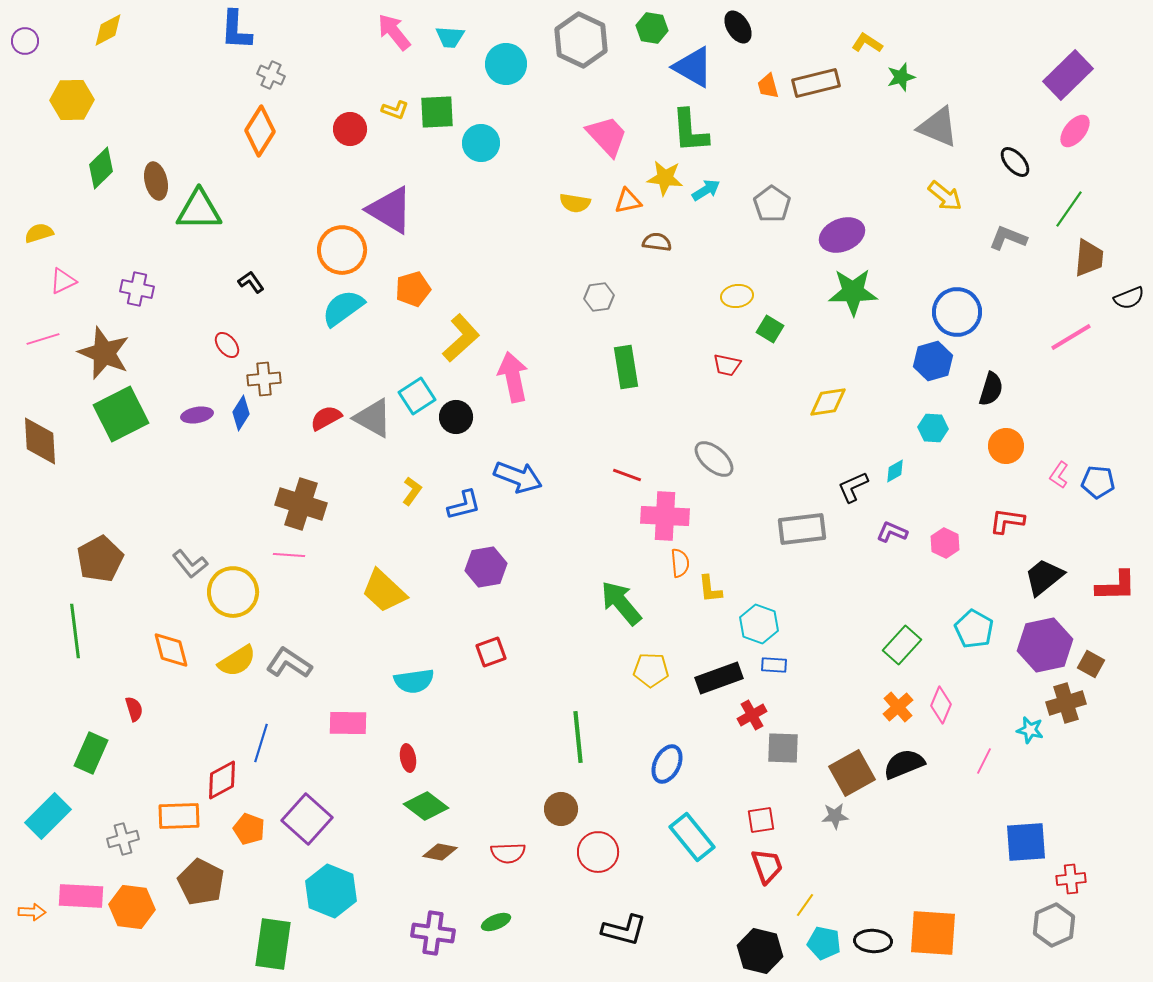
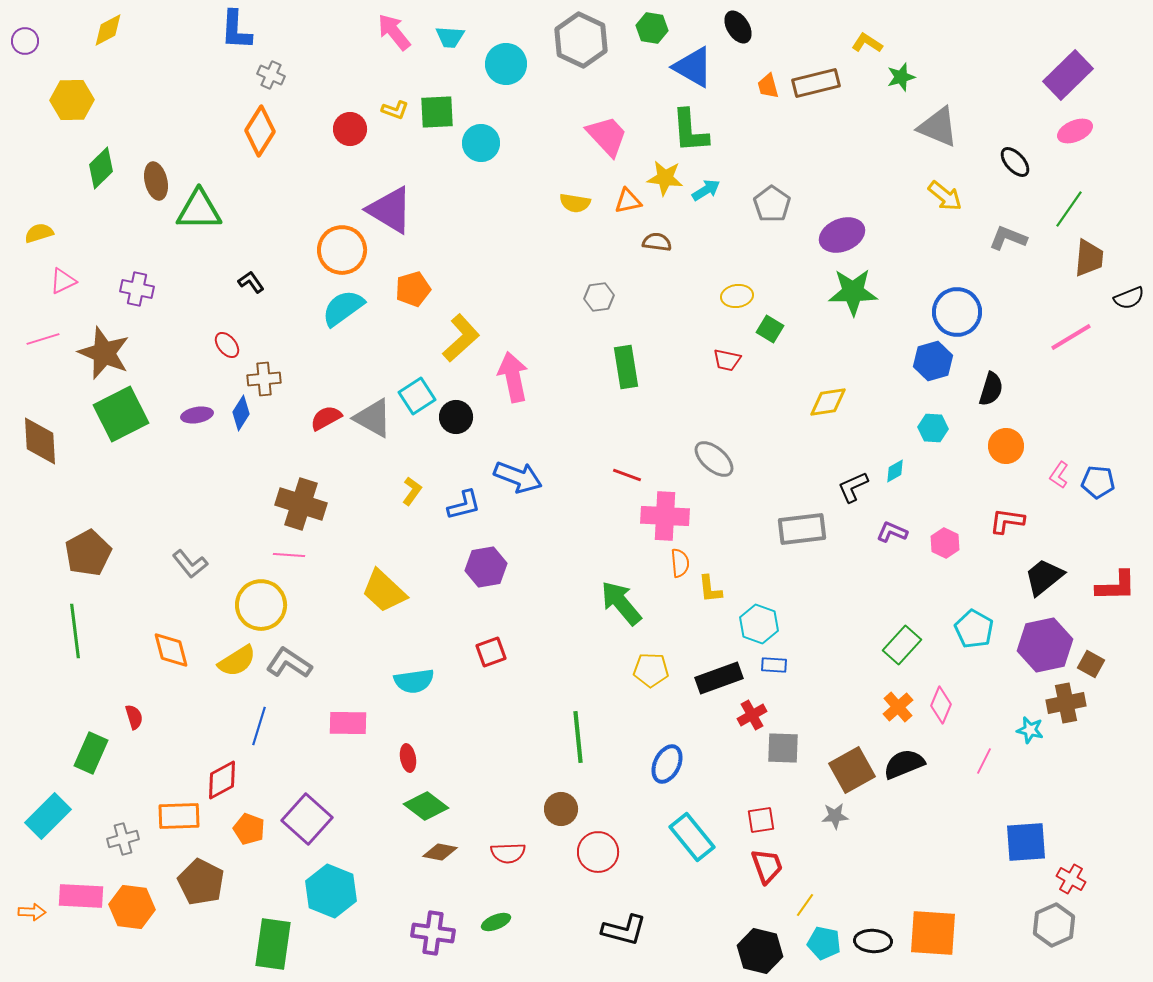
pink ellipse at (1075, 131): rotated 28 degrees clockwise
red trapezoid at (727, 365): moved 5 px up
brown pentagon at (100, 559): moved 12 px left, 6 px up
yellow circle at (233, 592): moved 28 px right, 13 px down
brown cross at (1066, 703): rotated 6 degrees clockwise
red semicircle at (134, 709): moved 8 px down
blue line at (261, 743): moved 2 px left, 17 px up
brown square at (852, 773): moved 3 px up
red cross at (1071, 879): rotated 36 degrees clockwise
